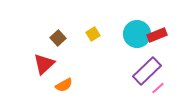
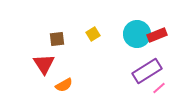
brown square: moved 1 px left, 1 px down; rotated 35 degrees clockwise
red triangle: rotated 20 degrees counterclockwise
purple rectangle: rotated 12 degrees clockwise
pink line: moved 1 px right
